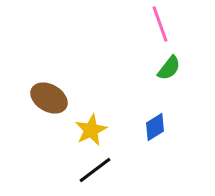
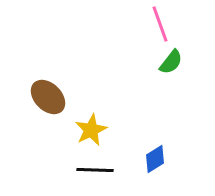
green semicircle: moved 2 px right, 6 px up
brown ellipse: moved 1 px left, 1 px up; rotated 15 degrees clockwise
blue diamond: moved 32 px down
black line: rotated 39 degrees clockwise
